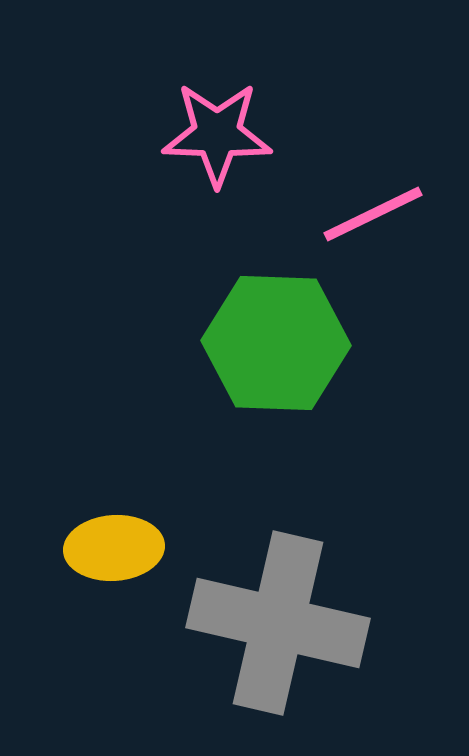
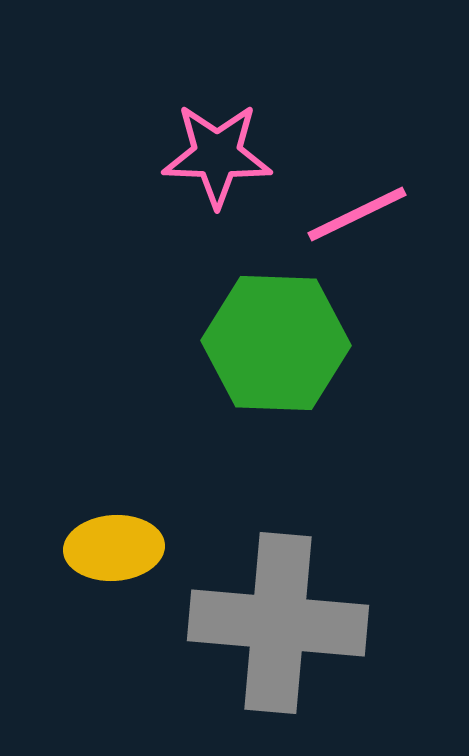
pink star: moved 21 px down
pink line: moved 16 px left
gray cross: rotated 8 degrees counterclockwise
